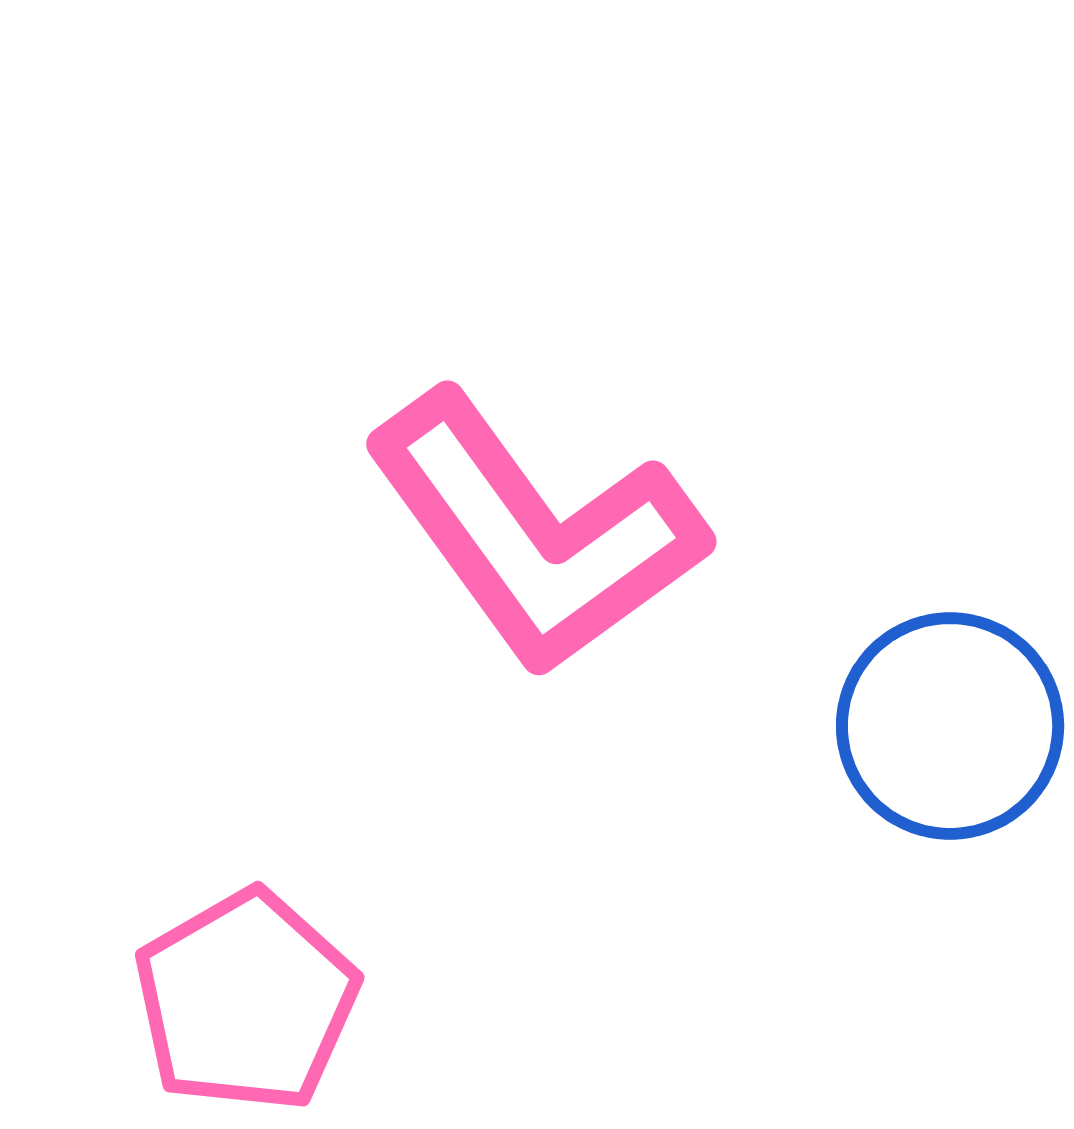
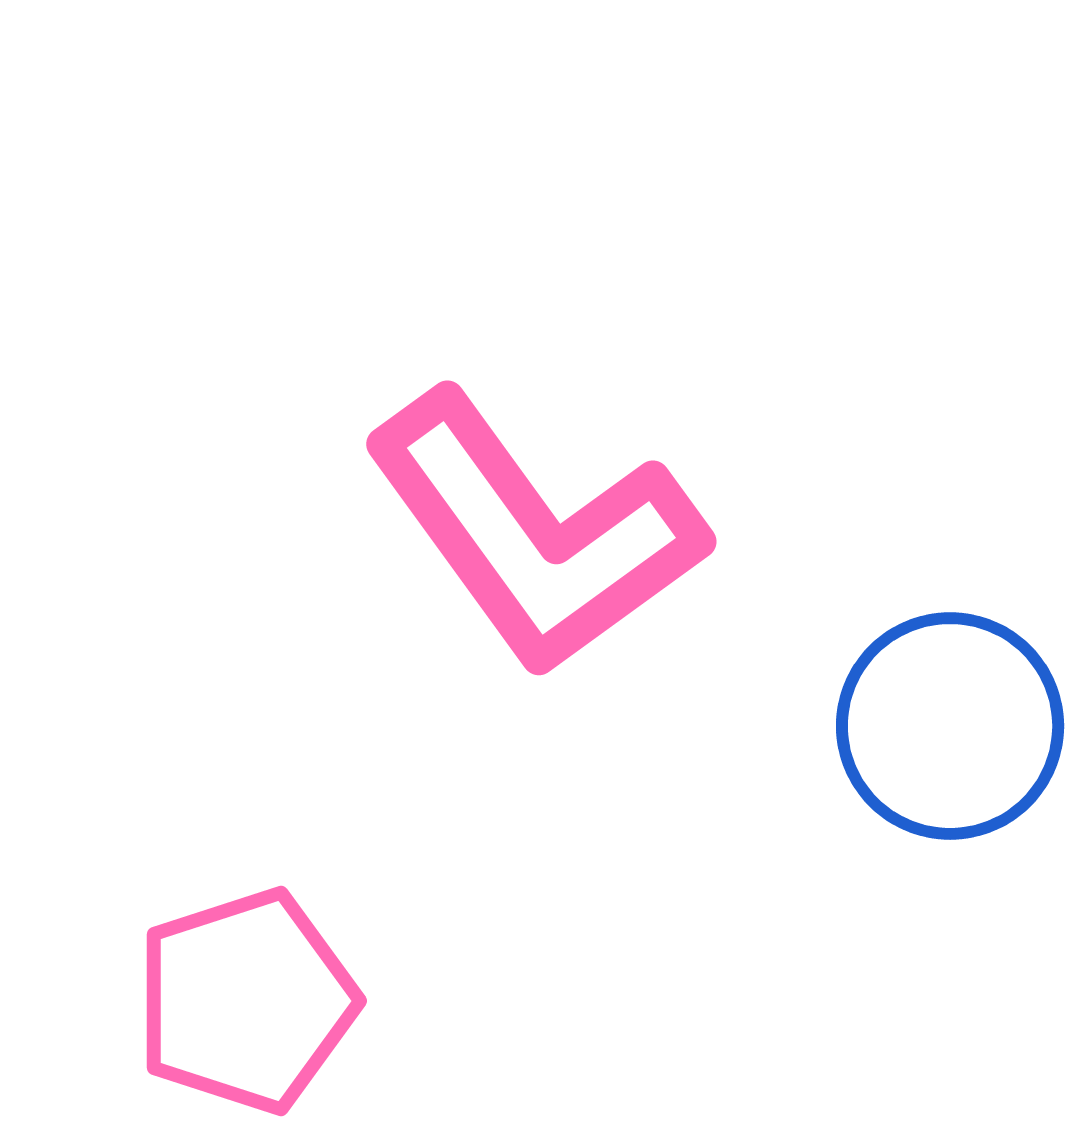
pink pentagon: rotated 12 degrees clockwise
